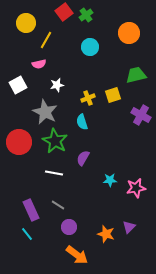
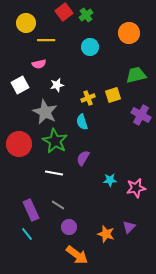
yellow line: rotated 60 degrees clockwise
white square: moved 2 px right
red circle: moved 2 px down
